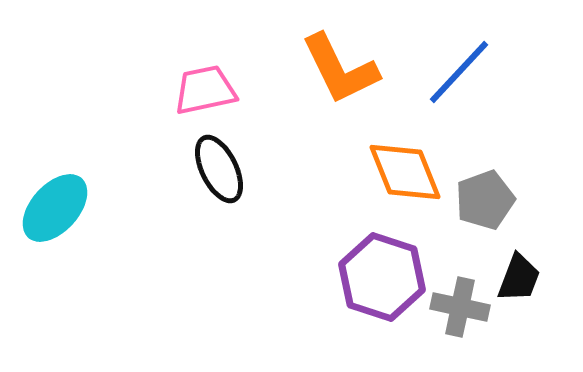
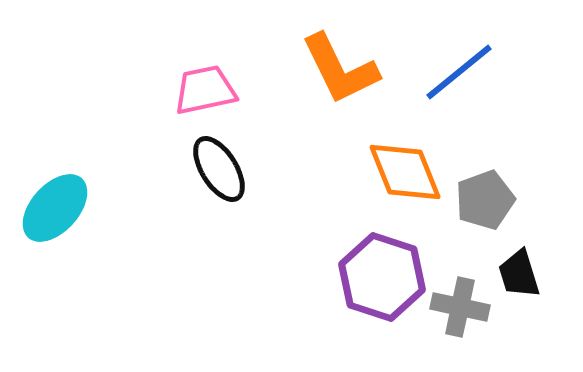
blue line: rotated 8 degrees clockwise
black ellipse: rotated 6 degrees counterclockwise
black trapezoid: moved 4 px up; rotated 142 degrees clockwise
